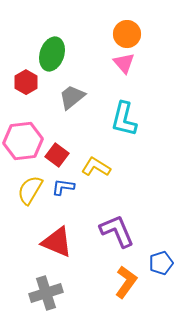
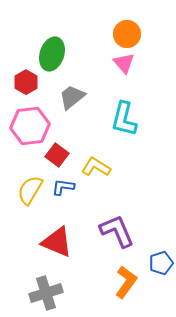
pink hexagon: moved 7 px right, 15 px up
